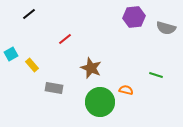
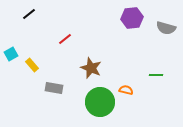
purple hexagon: moved 2 px left, 1 px down
green line: rotated 16 degrees counterclockwise
